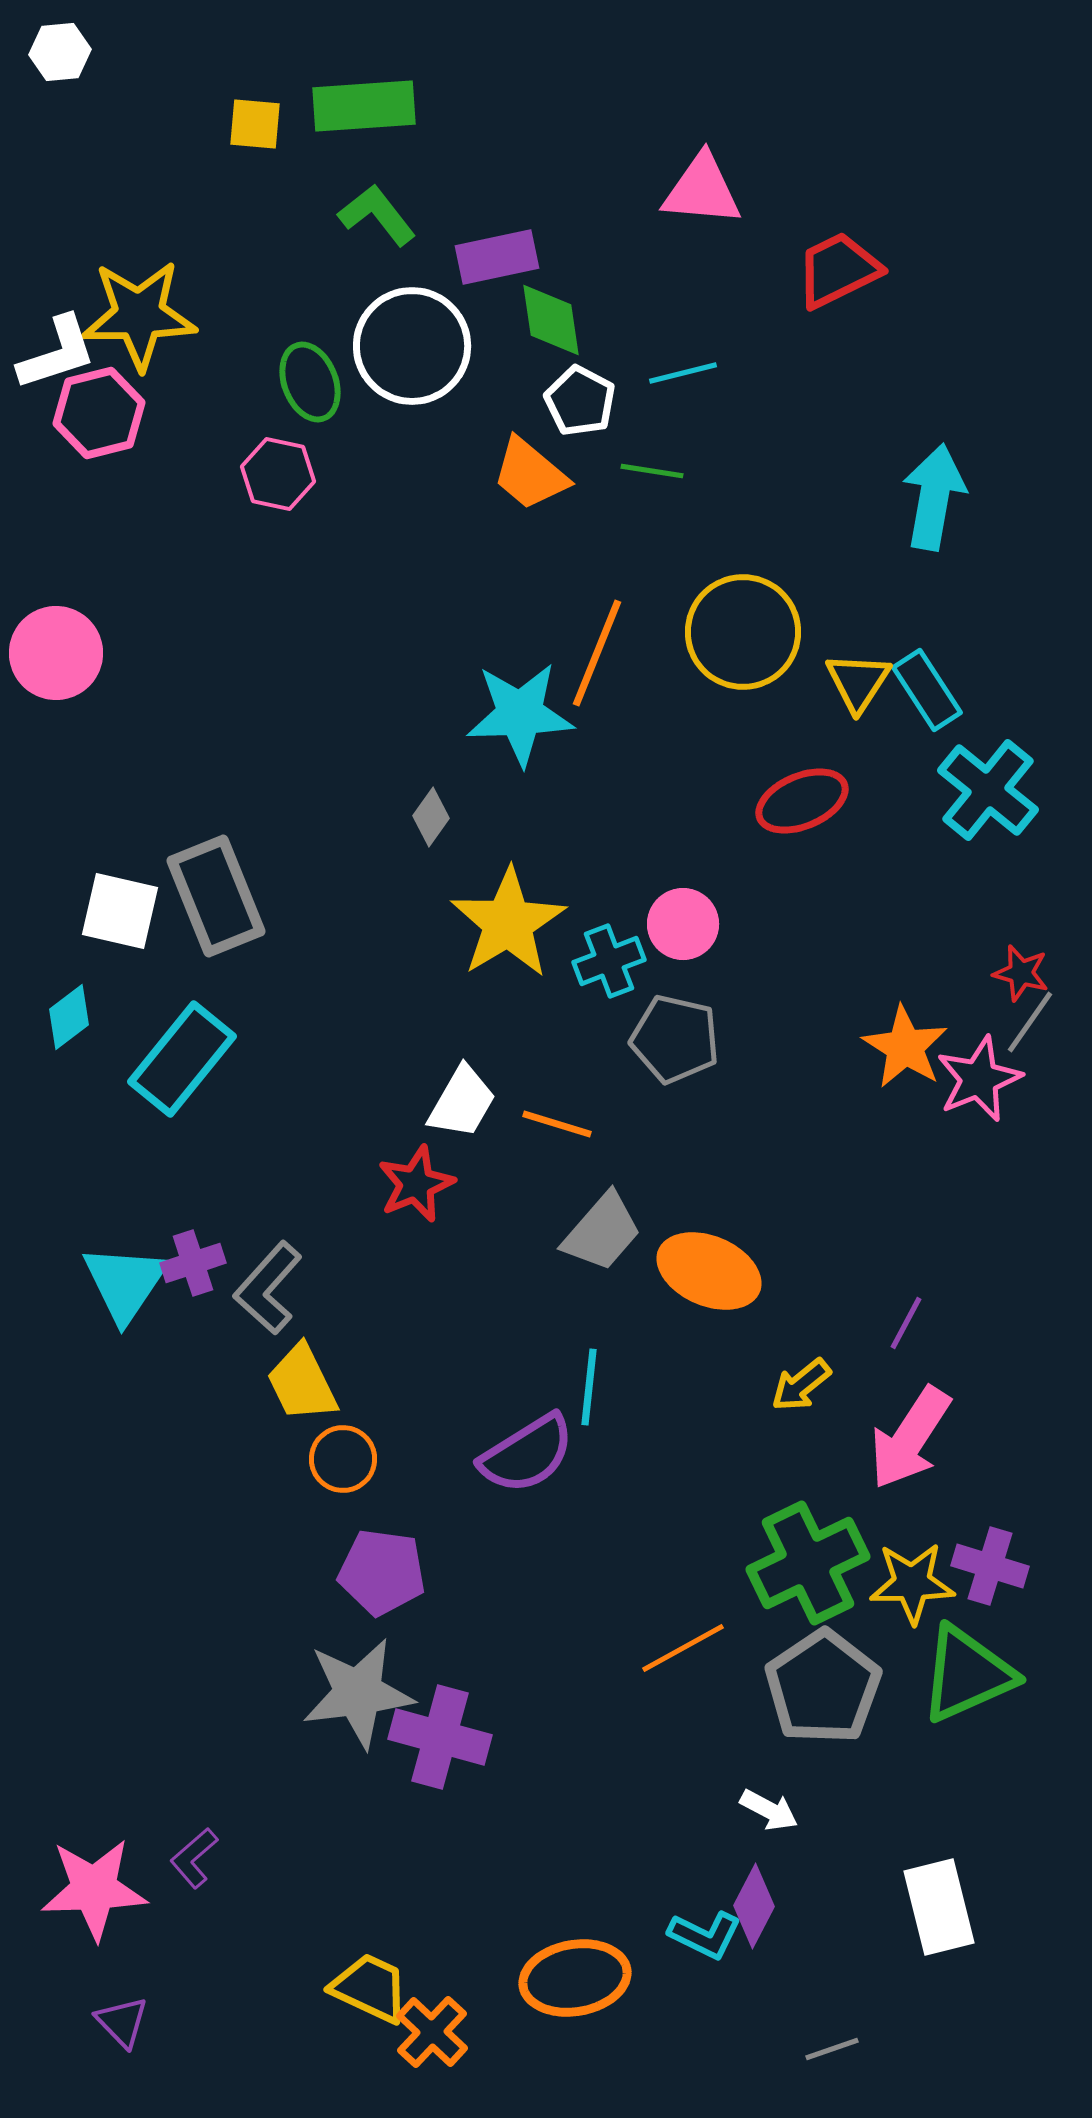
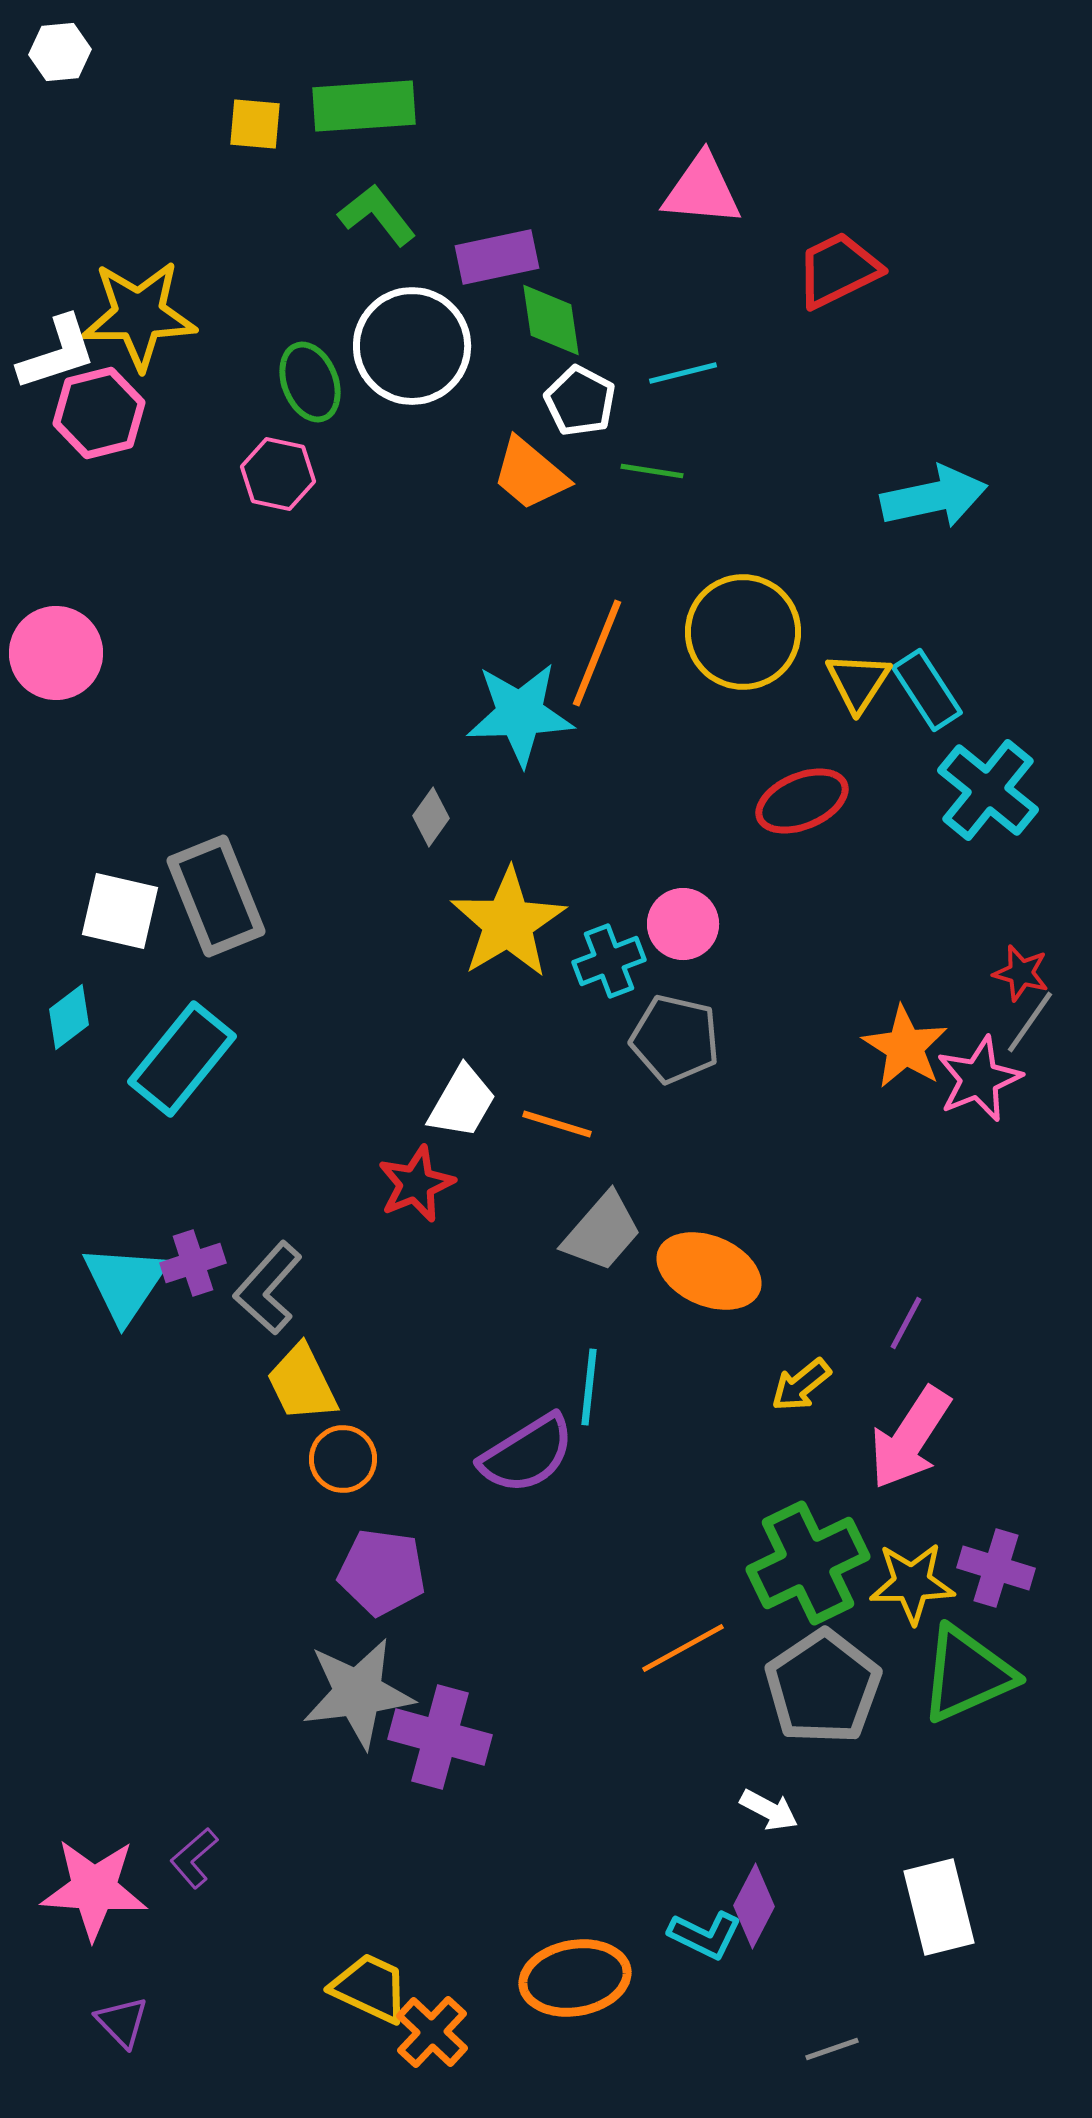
cyan arrow at (934, 497): rotated 68 degrees clockwise
purple cross at (990, 1566): moved 6 px right, 2 px down
pink star at (94, 1889): rotated 6 degrees clockwise
